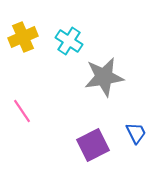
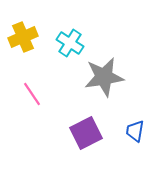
cyan cross: moved 1 px right, 2 px down
pink line: moved 10 px right, 17 px up
blue trapezoid: moved 1 px left, 2 px up; rotated 145 degrees counterclockwise
purple square: moved 7 px left, 12 px up
